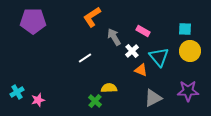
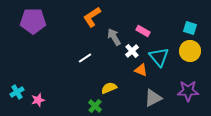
cyan square: moved 5 px right, 1 px up; rotated 16 degrees clockwise
yellow semicircle: rotated 21 degrees counterclockwise
green cross: moved 5 px down
